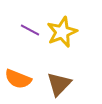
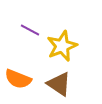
yellow star: moved 14 px down
brown triangle: rotated 40 degrees counterclockwise
